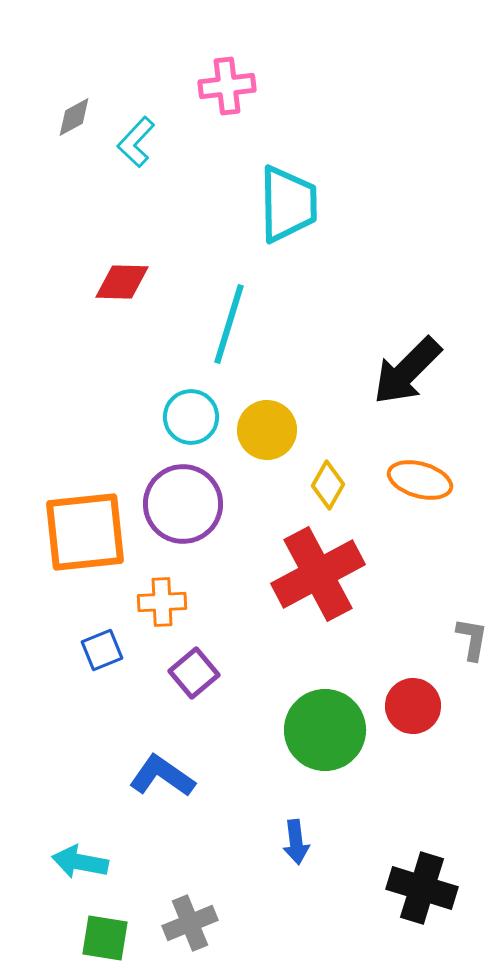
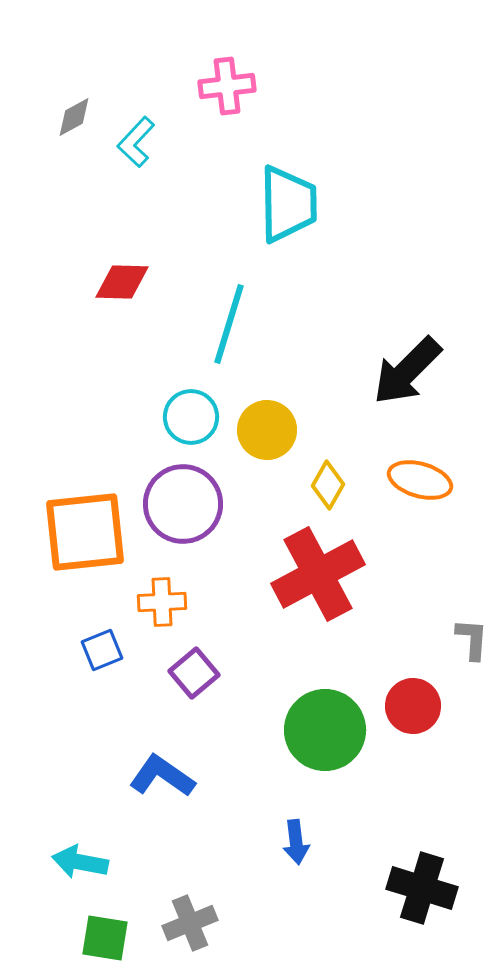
gray L-shape: rotated 6 degrees counterclockwise
